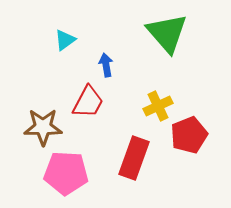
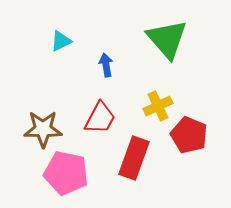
green triangle: moved 6 px down
cyan triangle: moved 4 px left, 1 px down; rotated 10 degrees clockwise
red trapezoid: moved 12 px right, 16 px down
brown star: moved 2 px down
red pentagon: rotated 27 degrees counterclockwise
pink pentagon: rotated 9 degrees clockwise
